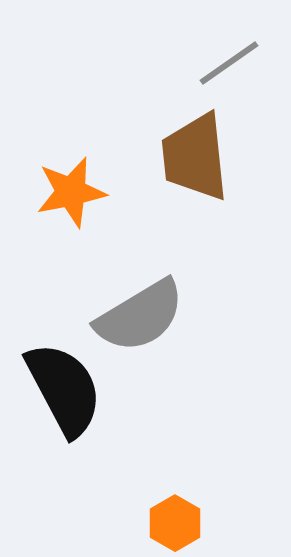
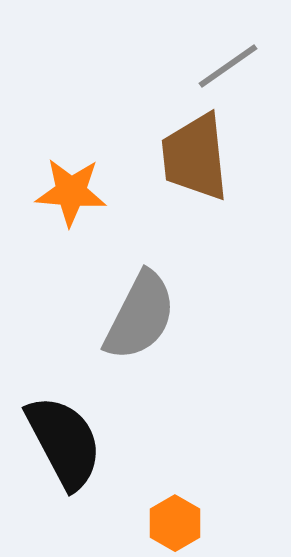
gray line: moved 1 px left, 3 px down
orange star: rotated 16 degrees clockwise
gray semicircle: rotated 32 degrees counterclockwise
black semicircle: moved 53 px down
